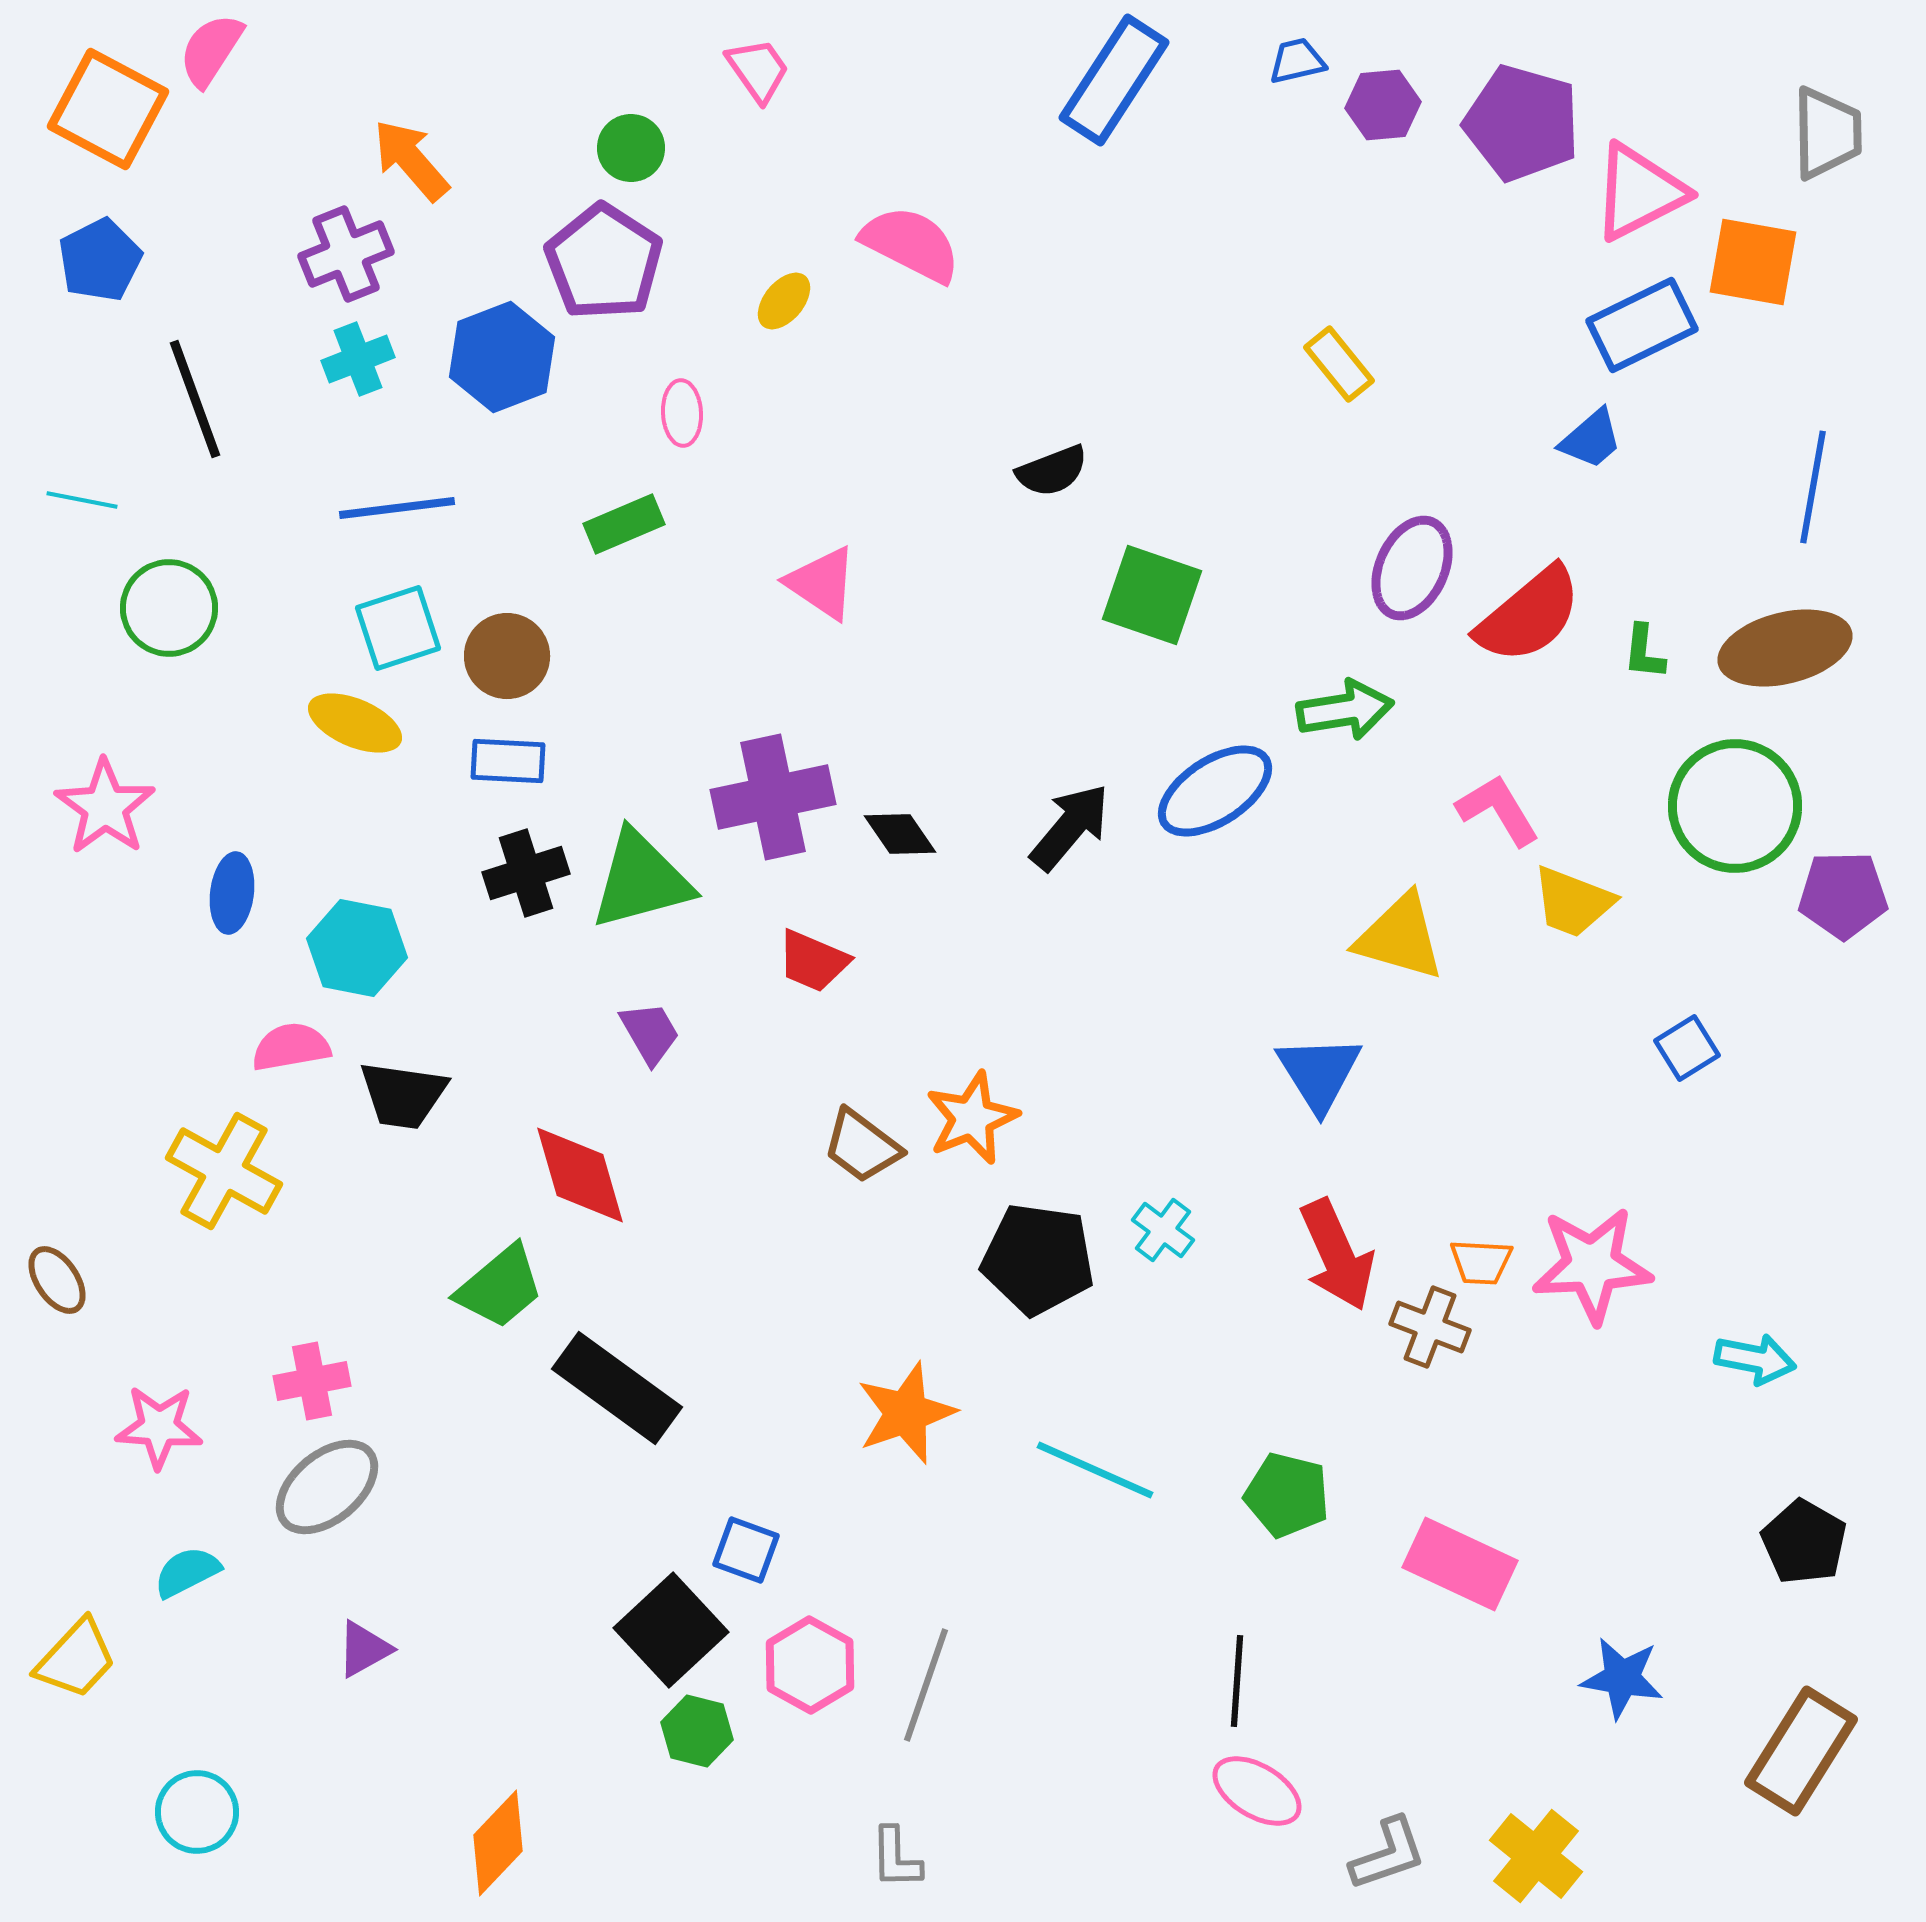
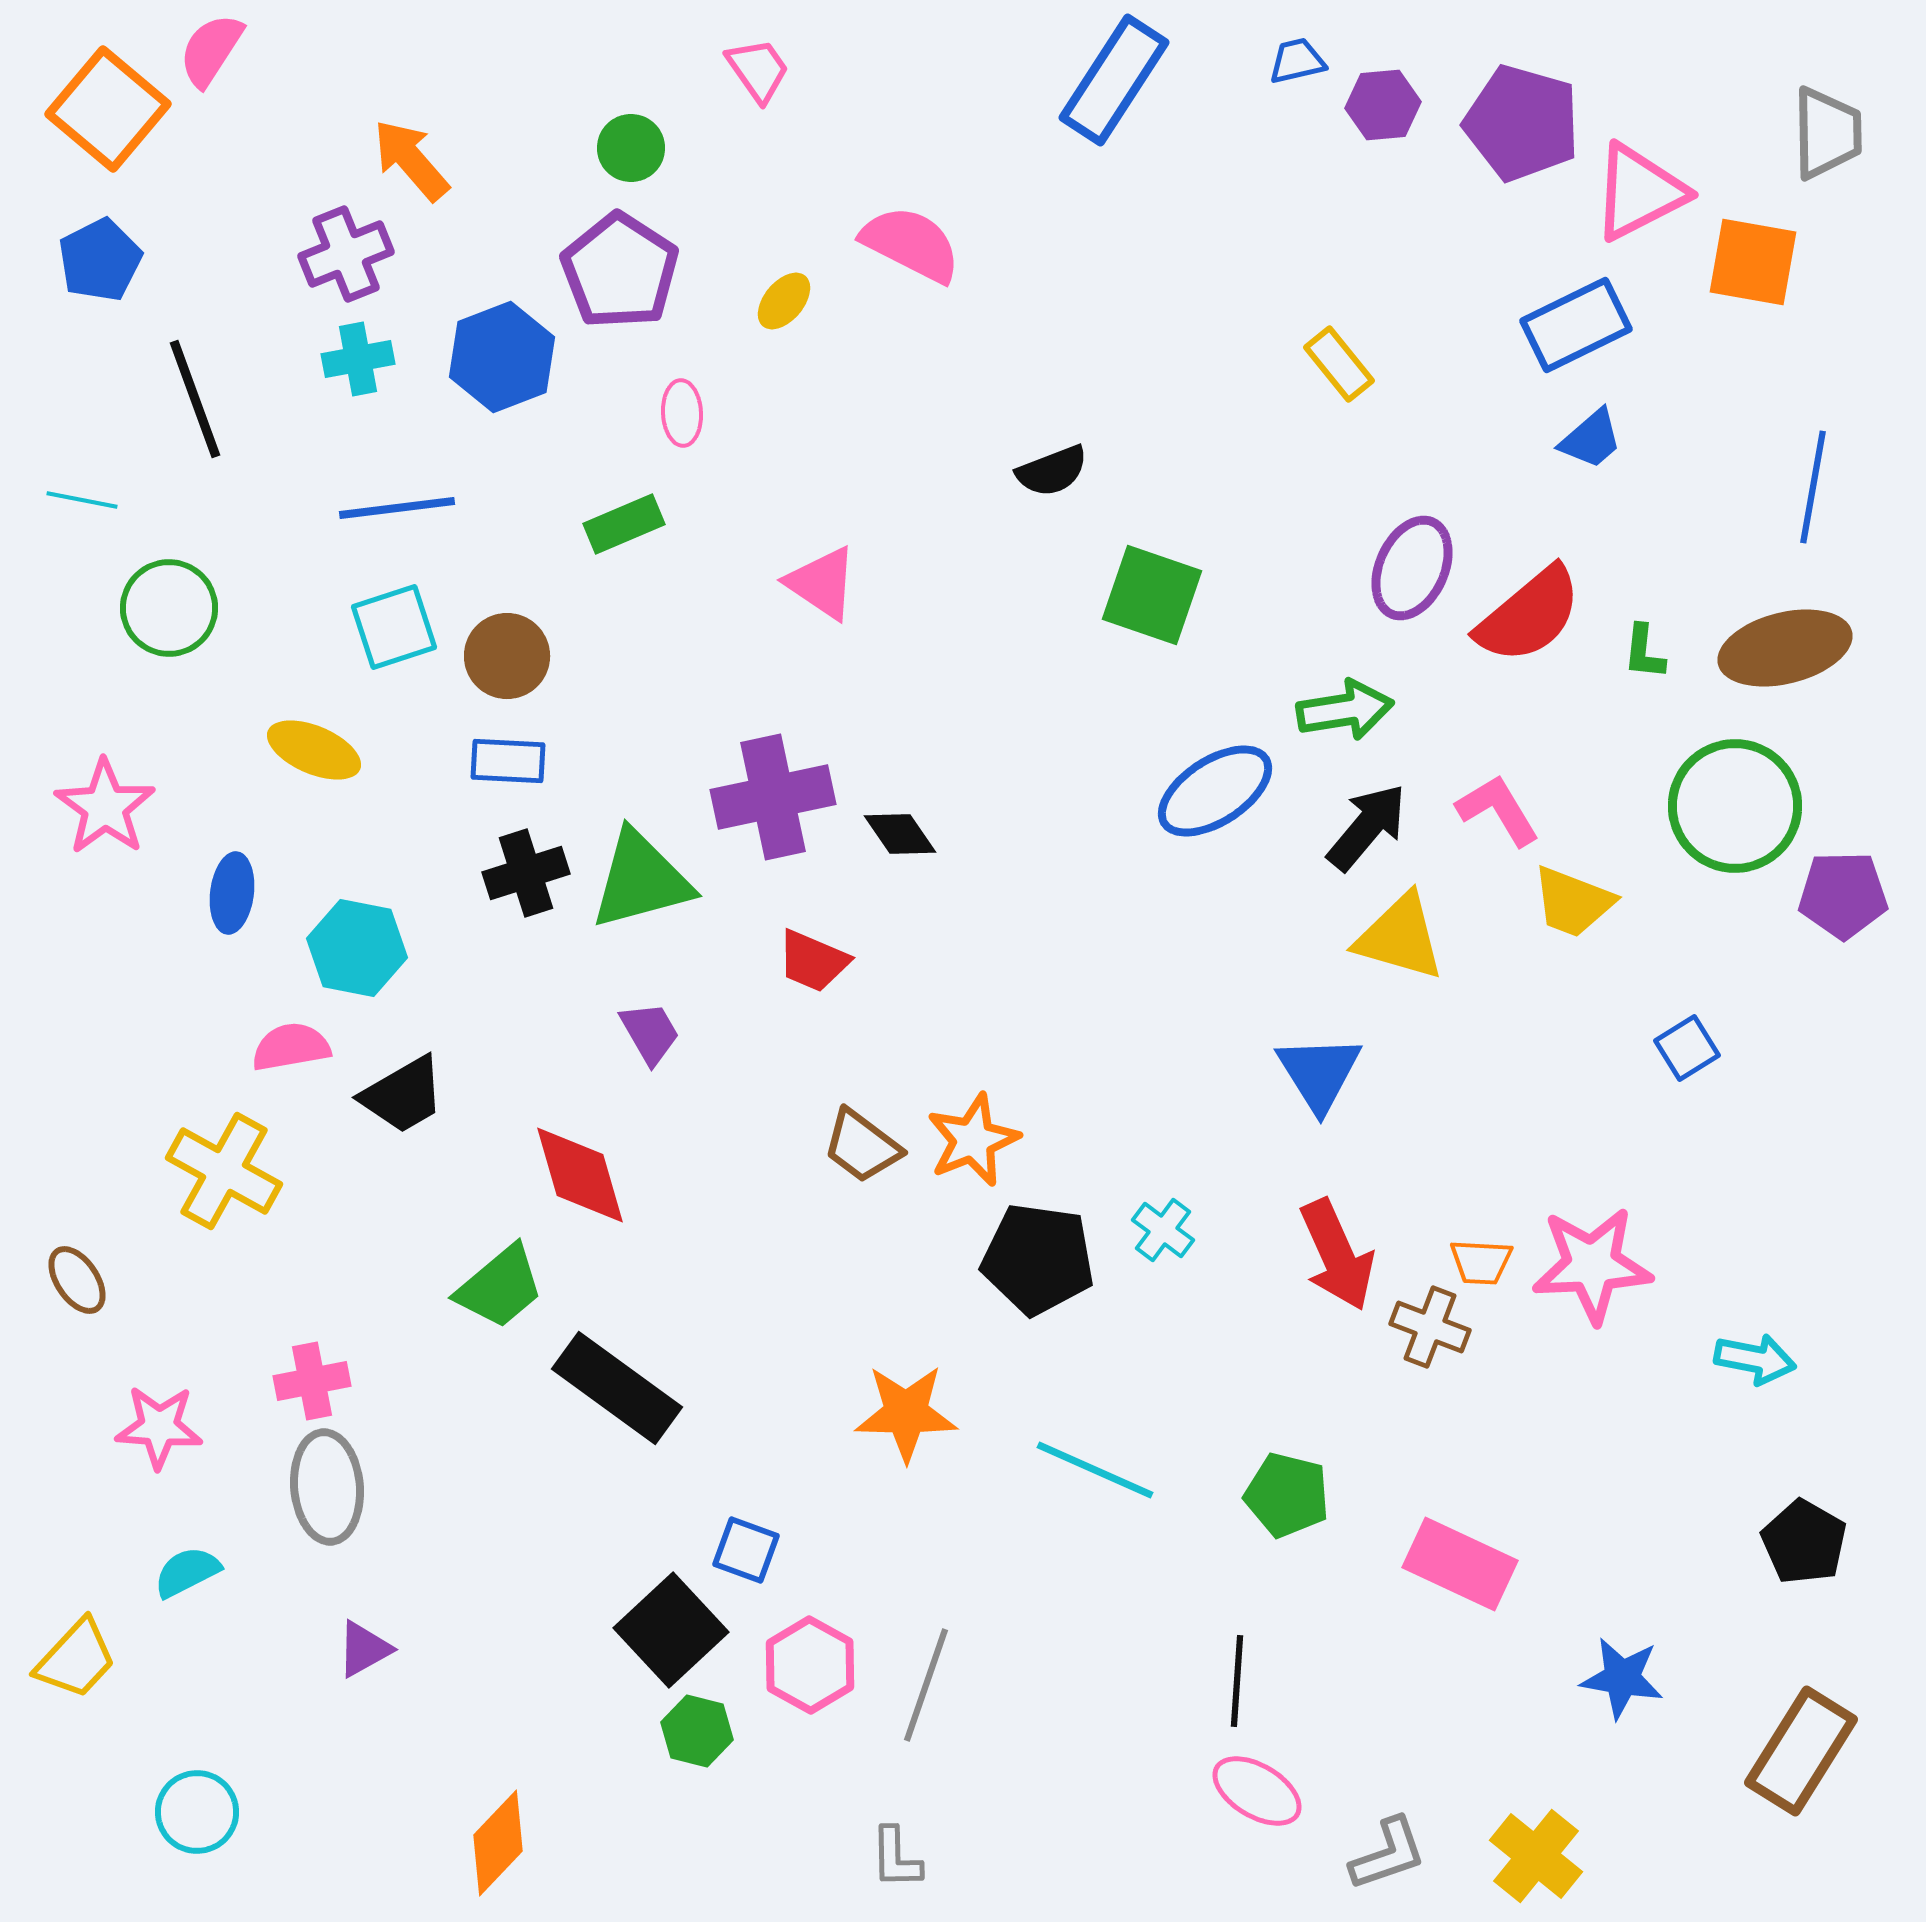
orange square at (108, 109): rotated 12 degrees clockwise
purple pentagon at (604, 262): moved 16 px right, 9 px down
blue rectangle at (1642, 325): moved 66 px left
cyan cross at (358, 359): rotated 10 degrees clockwise
cyan square at (398, 628): moved 4 px left, 1 px up
yellow ellipse at (355, 723): moved 41 px left, 27 px down
black arrow at (1070, 827): moved 297 px right
black trapezoid at (403, 1095): rotated 38 degrees counterclockwise
orange star at (972, 1118): moved 1 px right, 22 px down
brown ellipse at (57, 1280): moved 20 px right
orange star at (906, 1413): rotated 20 degrees clockwise
gray ellipse at (327, 1487): rotated 55 degrees counterclockwise
